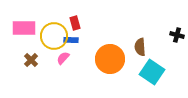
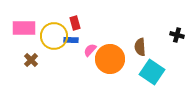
pink semicircle: moved 27 px right, 8 px up
